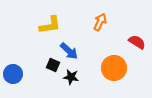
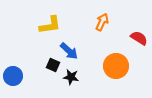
orange arrow: moved 2 px right
red semicircle: moved 2 px right, 4 px up
orange circle: moved 2 px right, 2 px up
blue circle: moved 2 px down
